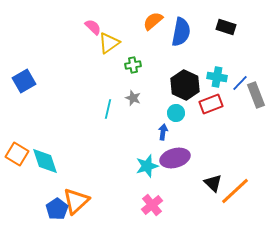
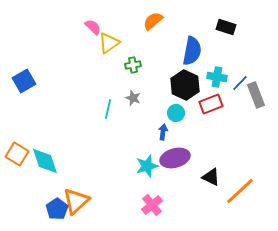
blue semicircle: moved 11 px right, 19 px down
black triangle: moved 2 px left, 6 px up; rotated 18 degrees counterclockwise
orange line: moved 5 px right
